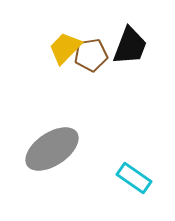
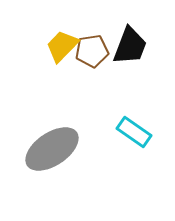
yellow trapezoid: moved 3 px left, 2 px up
brown pentagon: moved 1 px right, 4 px up
cyan rectangle: moved 46 px up
